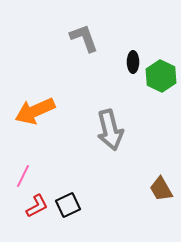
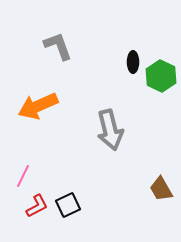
gray L-shape: moved 26 px left, 8 px down
orange arrow: moved 3 px right, 5 px up
